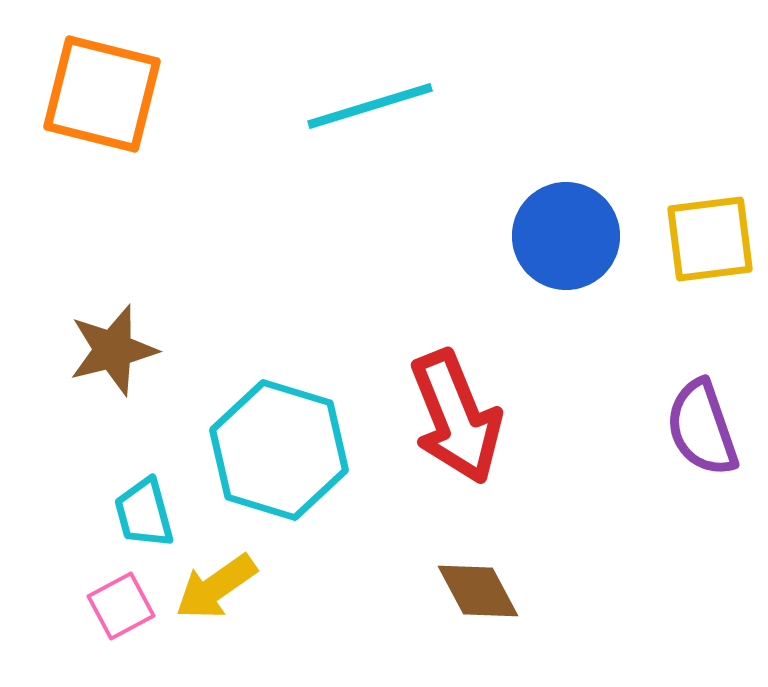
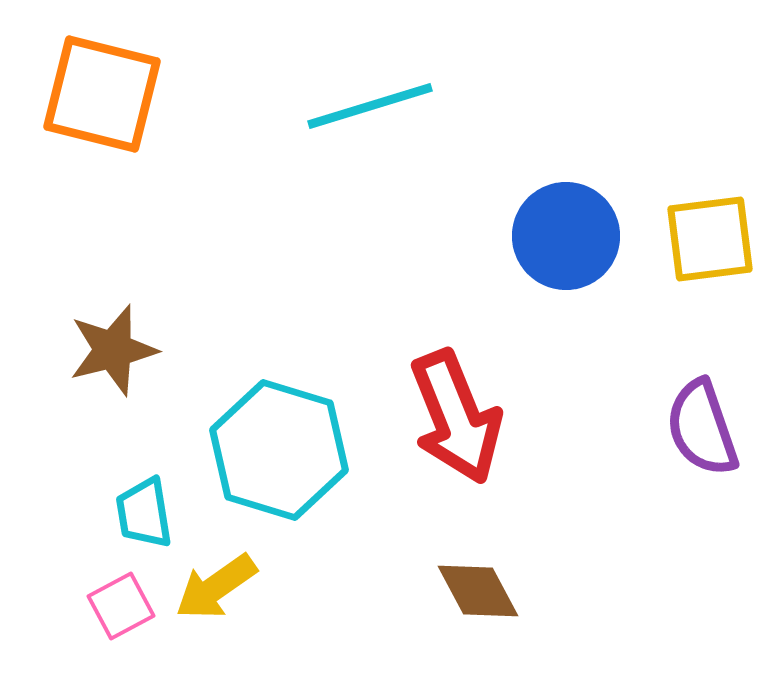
cyan trapezoid: rotated 6 degrees clockwise
